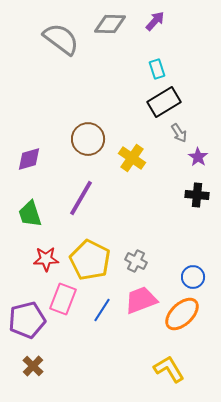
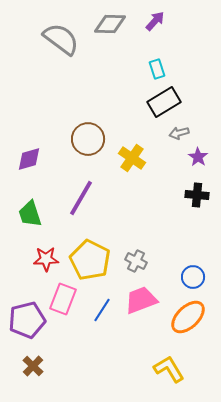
gray arrow: rotated 108 degrees clockwise
orange ellipse: moved 6 px right, 3 px down
